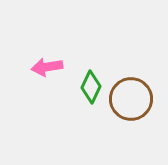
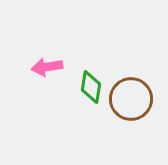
green diamond: rotated 16 degrees counterclockwise
